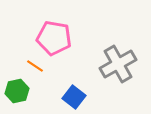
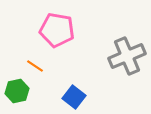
pink pentagon: moved 3 px right, 8 px up
gray cross: moved 9 px right, 8 px up; rotated 6 degrees clockwise
